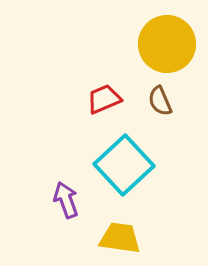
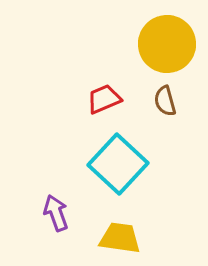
brown semicircle: moved 5 px right; rotated 8 degrees clockwise
cyan square: moved 6 px left, 1 px up; rotated 4 degrees counterclockwise
purple arrow: moved 10 px left, 13 px down
